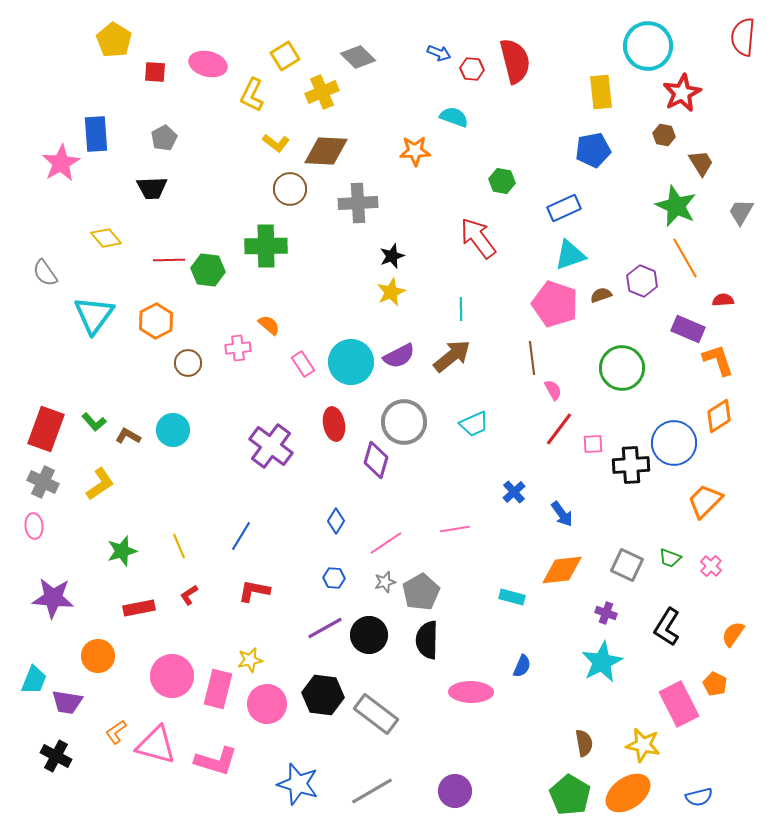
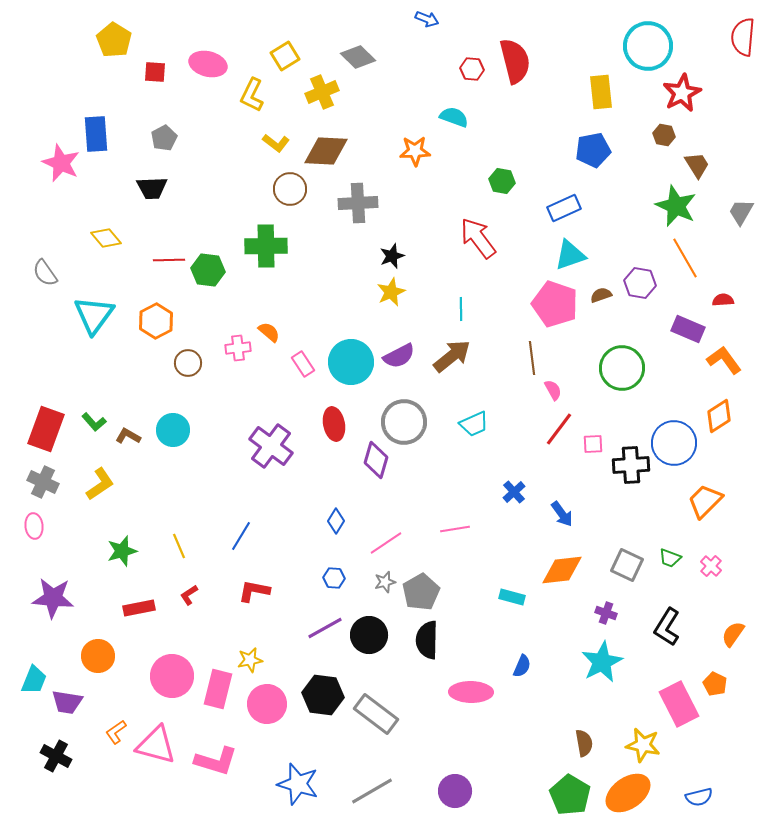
blue arrow at (439, 53): moved 12 px left, 34 px up
pink star at (61, 163): rotated 18 degrees counterclockwise
brown trapezoid at (701, 163): moved 4 px left, 2 px down
purple hexagon at (642, 281): moved 2 px left, 2 px down; rotated 12 degrees counterclockwise
orange semicircle at (269, 325): moved 7 px down
orange L-shape at (718, 360): moved 6 px right; rotated 18 degrees counterclockwise
